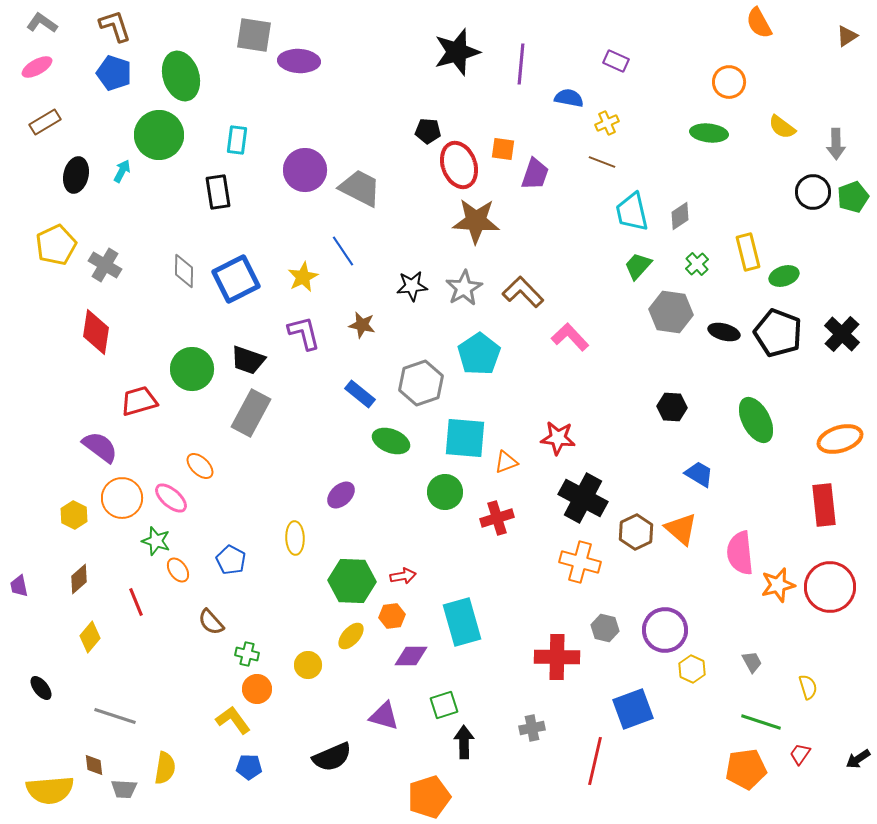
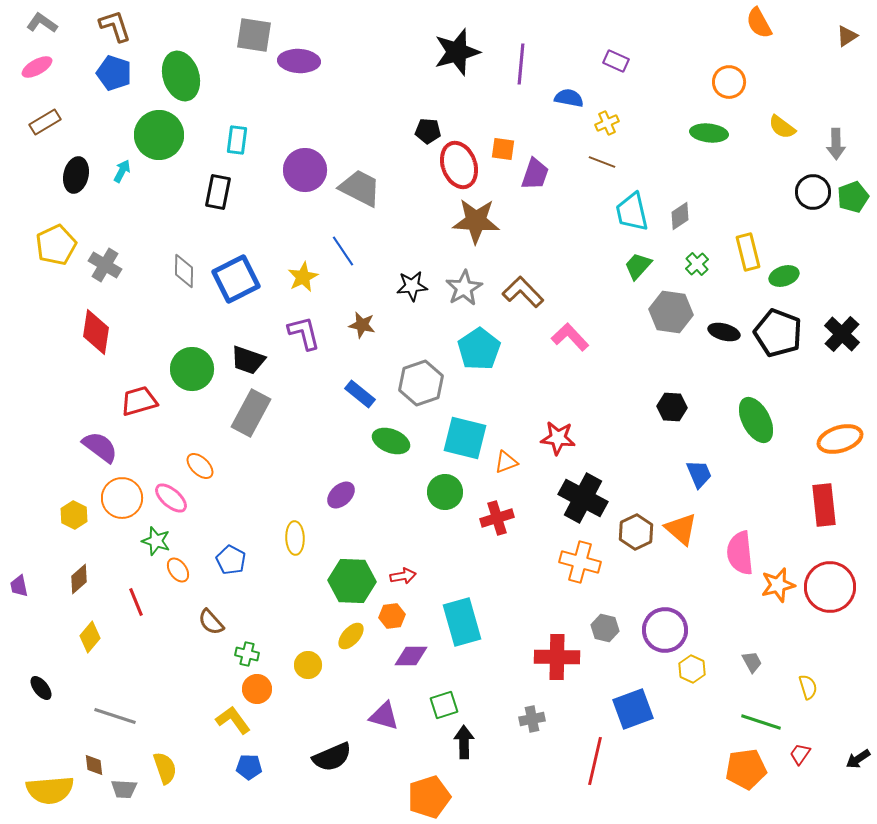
black rectangle at (218, 192): rotated 20 degrees clockwise
cyan pentagon at (479, 354): moved 5 px up
cyan square at (465, 438): rotated 9 degrees clockwise
blue trapezoid at (699, 474): rotated 36 degrees clockwise
gray cross at (532, 728): moved 9 px up
yellow semicircle at (165, 768): rotated 28 degrees counterclockwise
